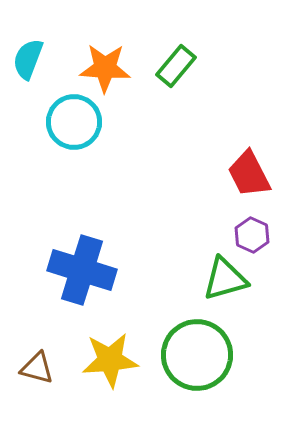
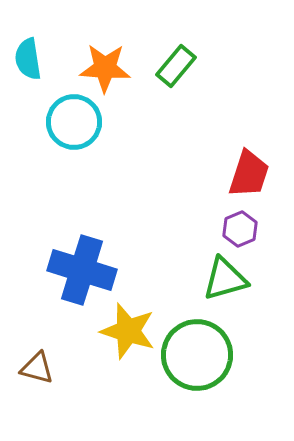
cyan semicircle: rotated 30 degrees counterclockwise
red trapezoid: rotated 135 degrees counterclockwise
purple hexagon: moved 12 px left, 6 px up; rotated 12 degrees clockwise
yellow star: moved 18 px right, 29 px up; rotated 22 degrees clockwise
